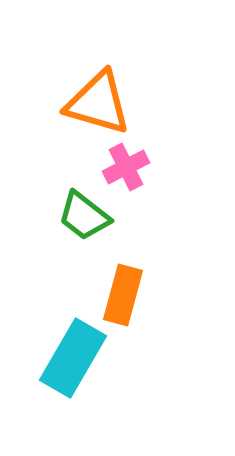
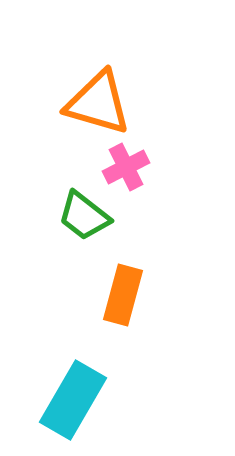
cyan rectangle: moved 42 px down
